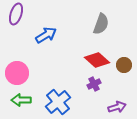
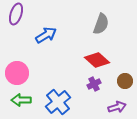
brown circle: moved 1 px right, 16 px down
